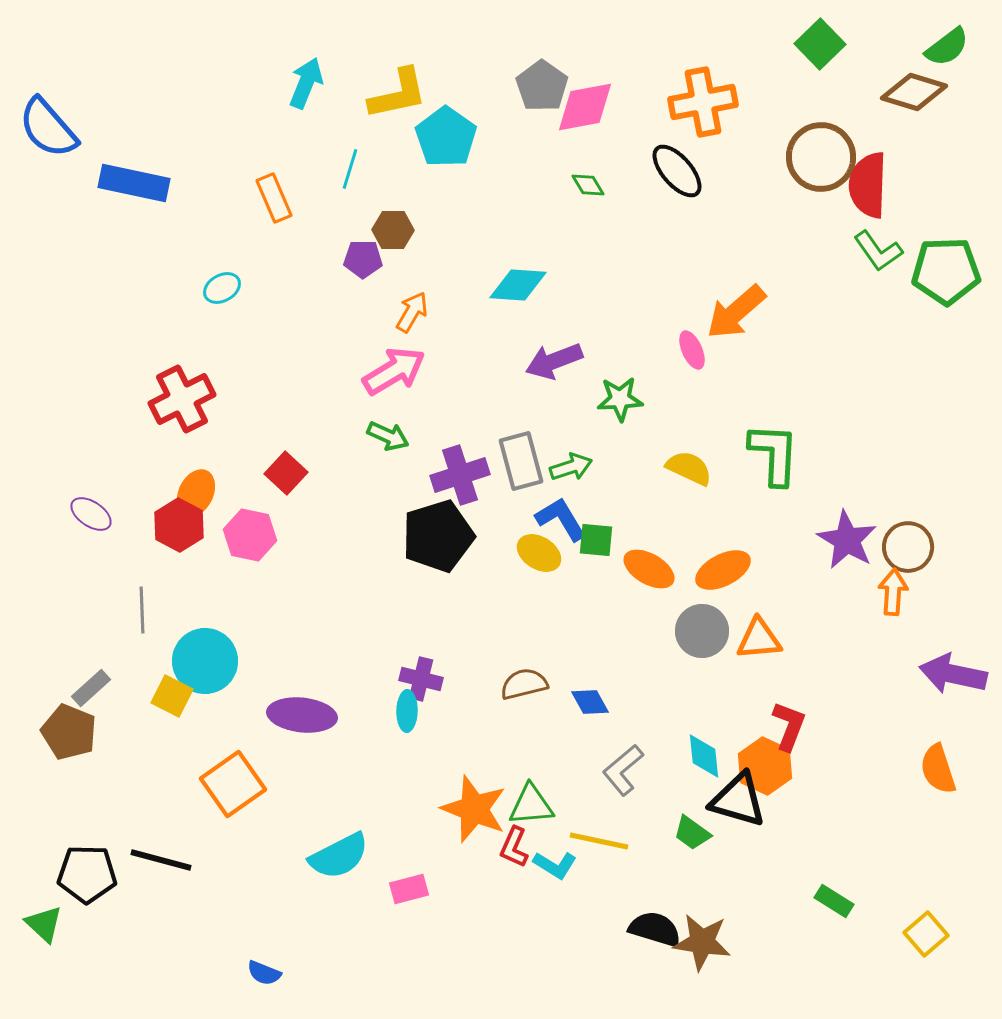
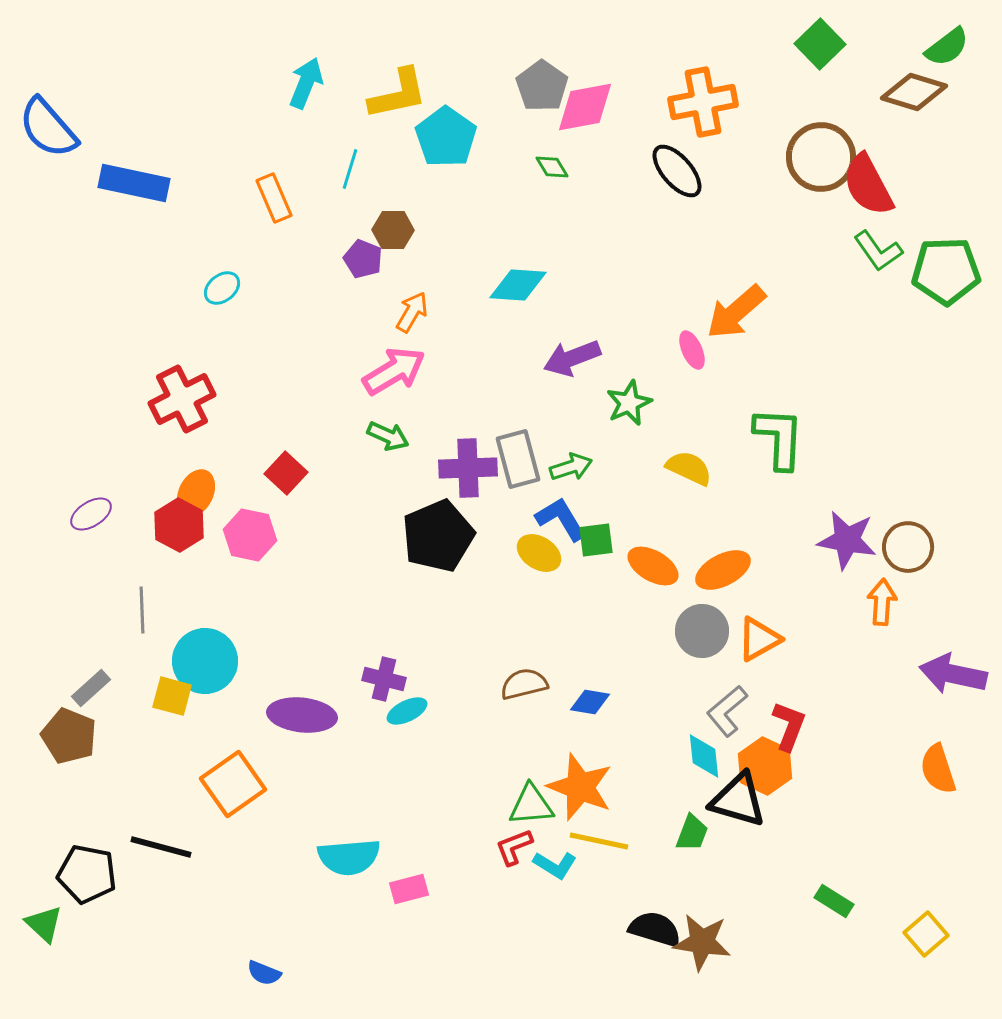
green diamond at (588, 185): moved 36 px left, 18 px up
red semicircle at (868, 185): rotated 30 degrees counterclockwise
purple pentagon at (363, 259): rotated 21 degrees clockwise
cyan ellipse at (222, 288): rotated 9 degrees counterclockwise
purple arrow at (554, 361): moved 18 px right, 3 px up
green star at (620, 399): moved 9 px right, 4 px down; rotated 21 degrees counterclockwise
green L-shape at (774, 454): moved 5 px right, 16 px up
gray rectangle at (521, 461): moved 3 px left, 2 px up
purple cross at (460, 475): moved 8 px right, 7 px up; rotated 16 degrees clockwise
purple ellipse at (91, 514): rotated 66 degrees counterclockwise
black pentagon at (438, 536): rotated 6 degrees counterclockwise
green square at (596, 540): rotated 12 degrees counterclockwise
purple star at (847, 540): rotated 20 degrees counterclockwise
orange ellipse at (649, 569): moved 4 px right, 3 px up
orange arrow at (893, 592): moved 11 px left, 10 px down
orange triangle at (759, 639): rotated 24 degrees counterclockwise
purple cross at (421, 679): moved 37 px left
yellow square at (172, 696): rotated 12 degrees counterclockwise
blue diamond at (590, 702): rotated 51 degrees counterclockwise
cyan ellipse at (407, 711): rotated 63 degrees clockwise
brown pentagon at (69, 732): moved 4 px down
gray L-shape at (623, 770): moved 104 px right, 59 px up
orange star at (474, 809): moved 106 px right, 22 px up
green trapezoid at (692, 833): rotated 105 degrees counterclockwise
red L-shape at (514, 847): rotated 45 degrees clockwise
cyan semicircle at (339, 856): moved 10 px right, 1 px down; rotated 22 degrees clockwise
black line at (161, 860): moved 13 px up
black pentagon at (87, 874): rotated 10 degrees clockwise
